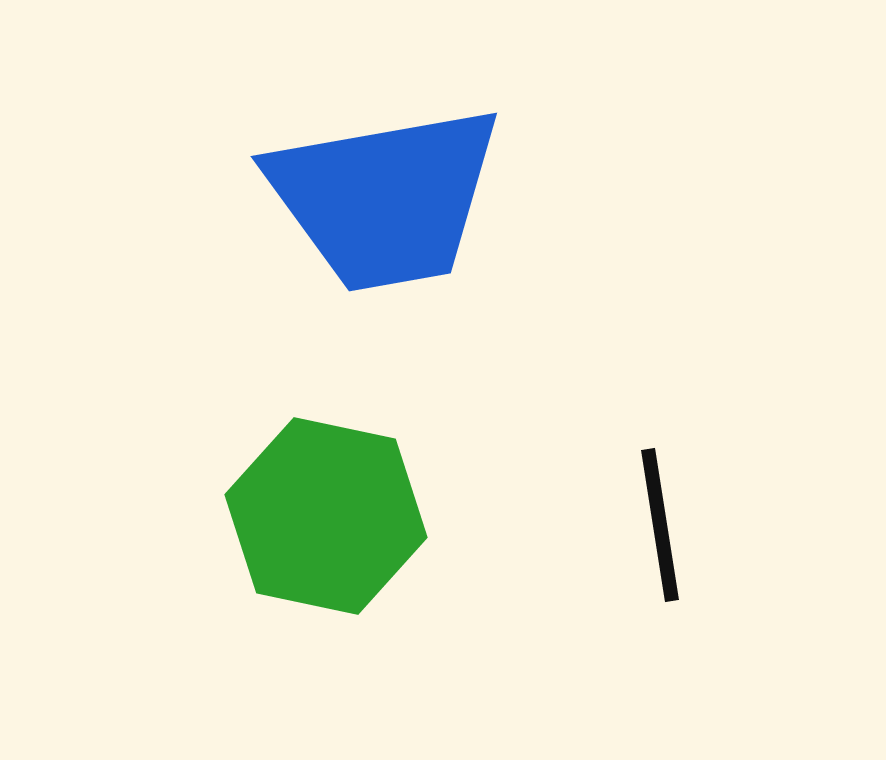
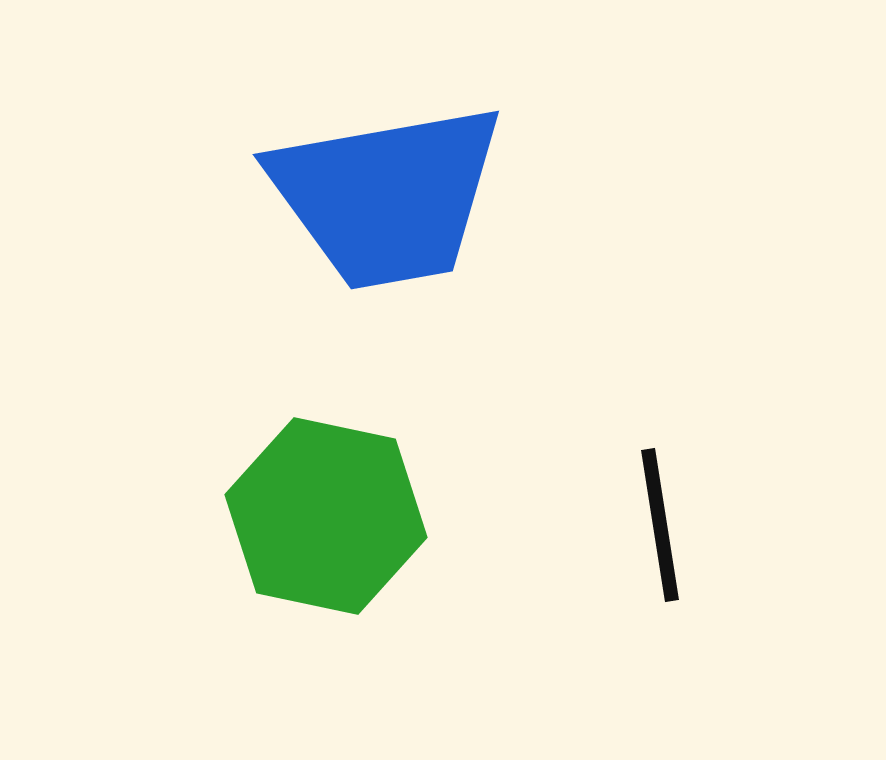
blue trapezoid: moved 2 px right, 2 px up
